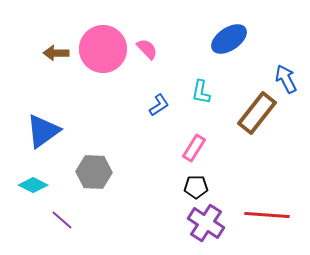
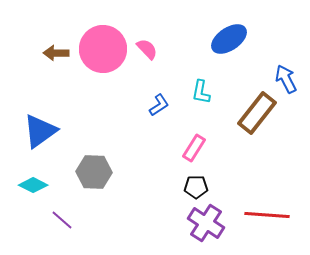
blue triangle: moved 3 px left
